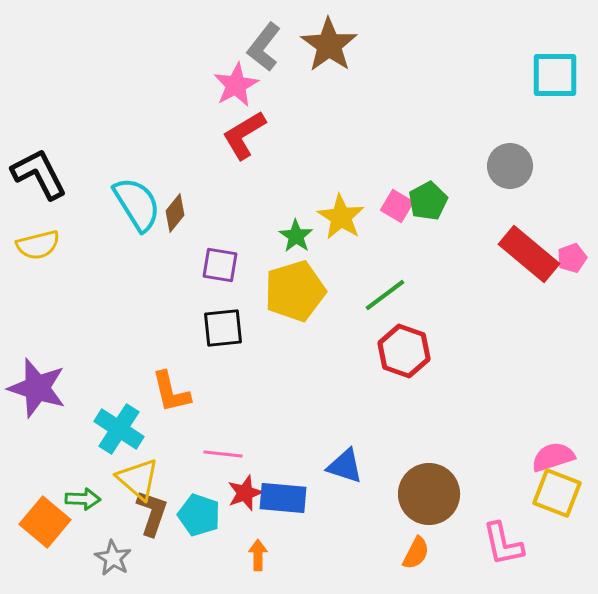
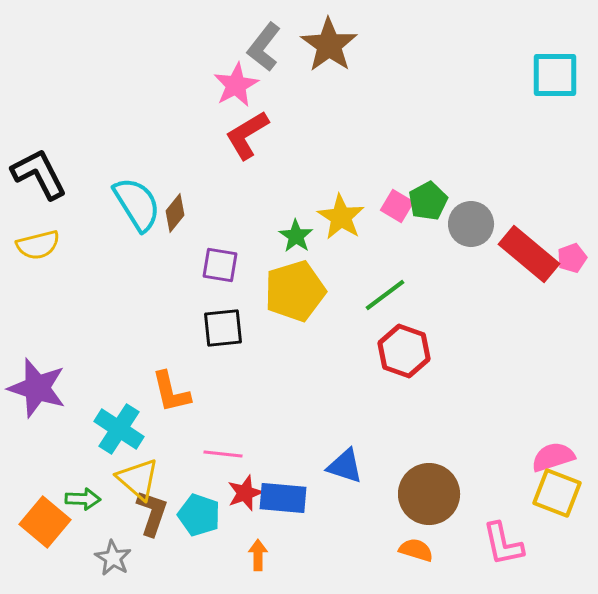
red L-shape: moved 3 px right
gray circle: moved 39 px left, 58 px down
orange semicircle: moved 3 px up; rotated 100 degrees counterclockwise
